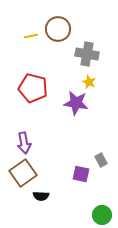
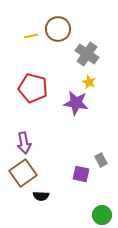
gray cross: rotated 25 degrees clockwise
